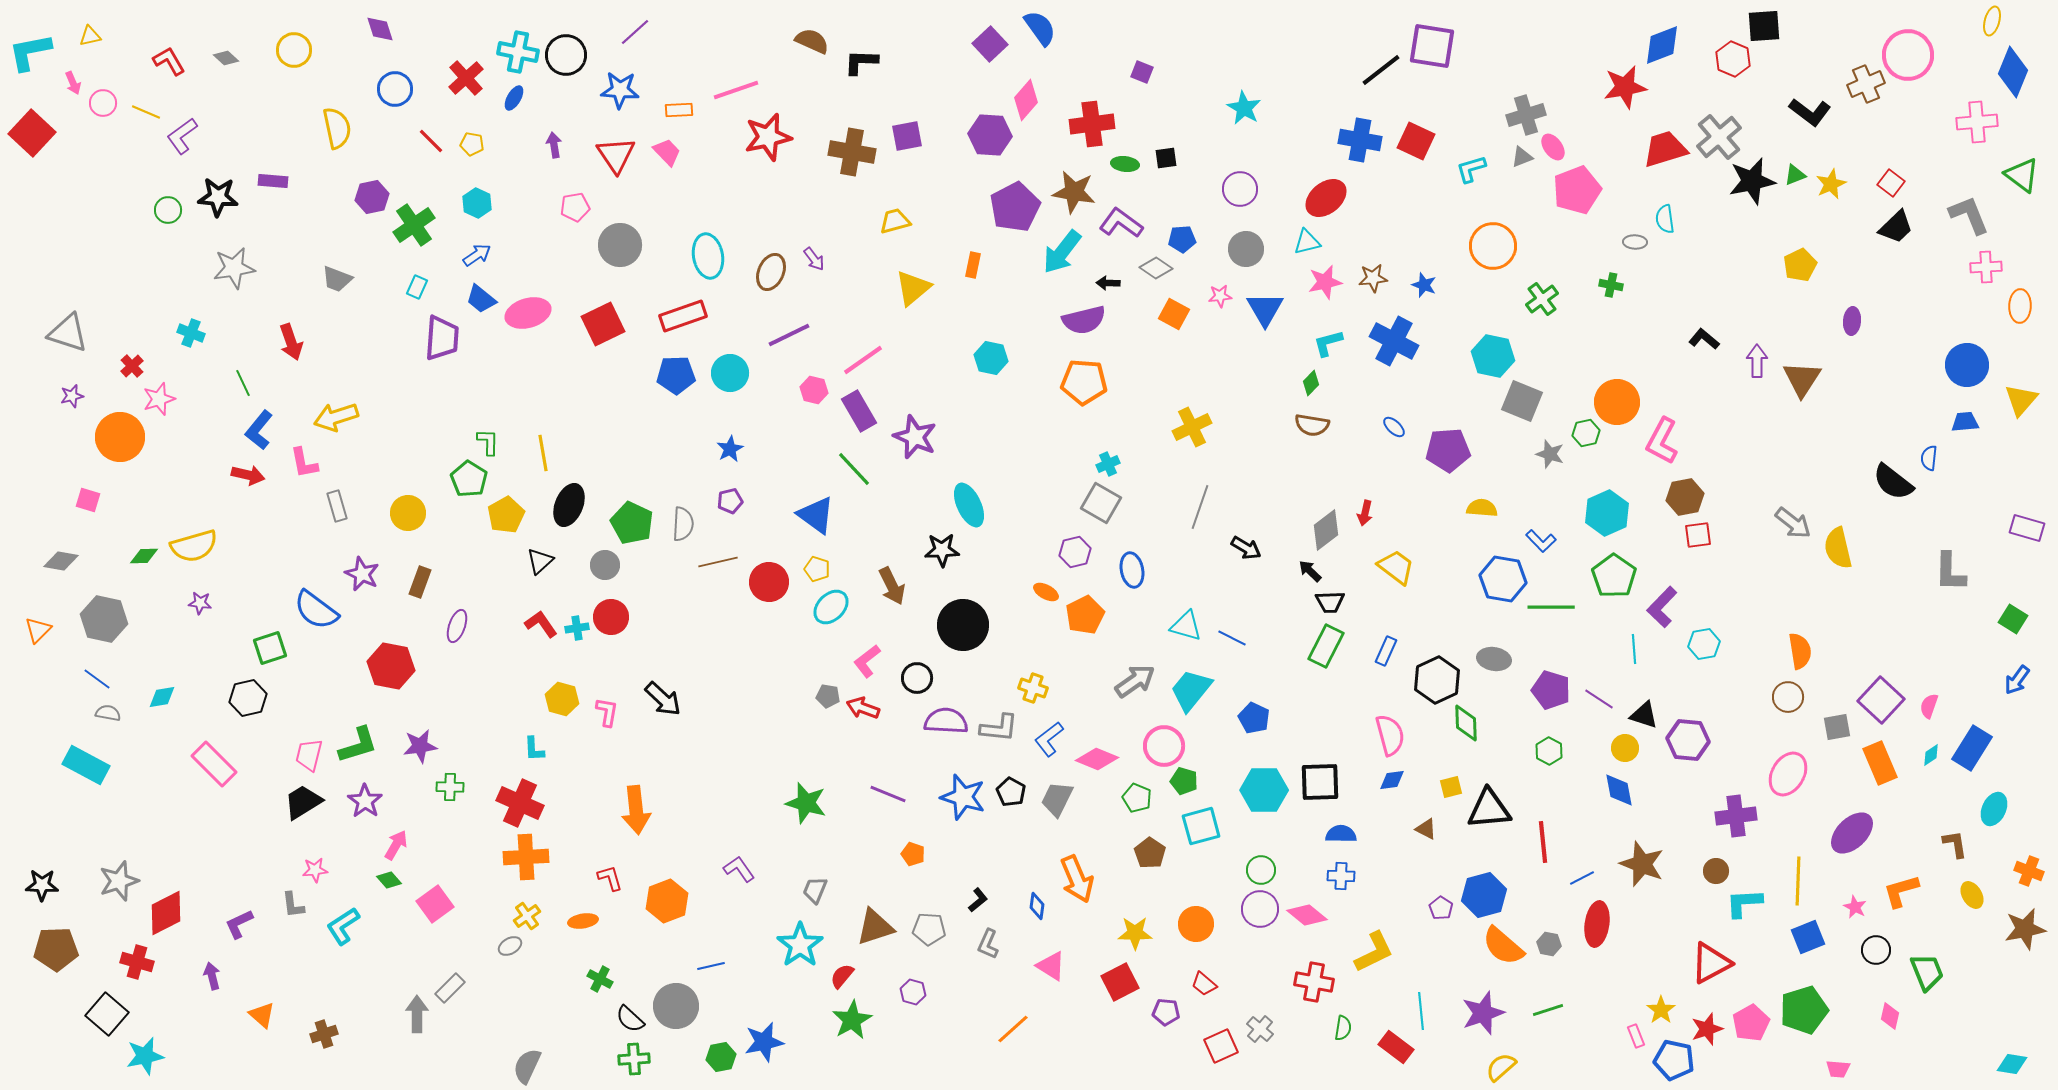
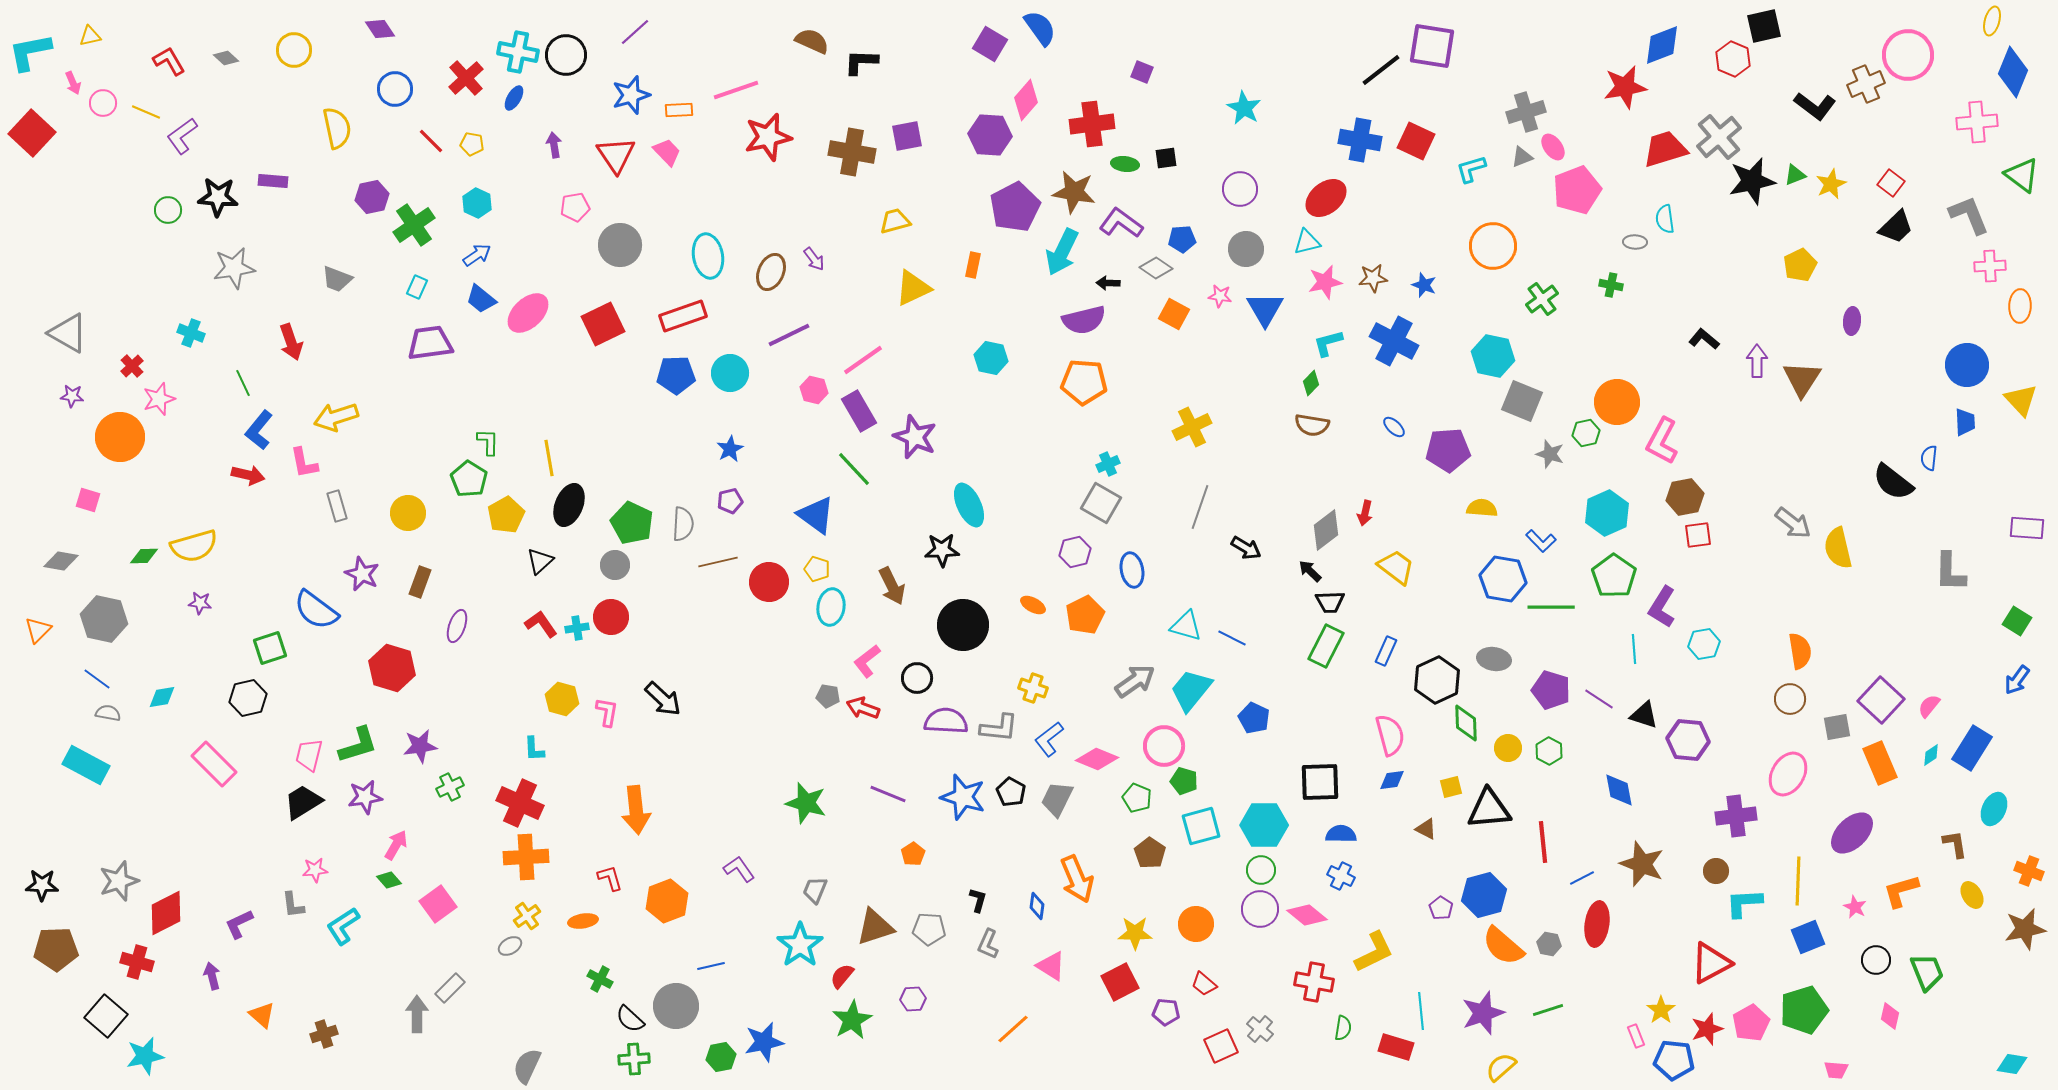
black square at (1764, 26): rotated 9 degrees counterclockwise
purple diamond at (380, 29): rotated 16 degrees counterclockwise
purple square at (990, 44): rotated 16 degrees counterclockwise
blue star at (620, 90): moved 11 px right, 5 px down; rotated 21 degrees counterclockwise
black L-shape at (1810, 112): moved 5 px right, 6 px up
gray cross at (1526, 115): moved 3 px up
cyan arrow at (1062, 252): rotated 12 degrees counterclockwise
pink cross at (1986, 267): moved 4 px right, 1 px up
yellow triangle at (913, 288): rotated 15 degrees clockwise
pink star at (1220, 296): rotated 15 degrees clockwise
pink ellipse at (528, 313): rotated 27 degrees counterclockwise
gray triangle at (68, 333): rotated 12 degrees clockwise
purple trapezoid at (442, 338): moved 12 px left, 5 px down; rotated 102 degrees counterclockwise
purple star at (72, 396): rotated 20 degrees clockwise
yellow triangle at (2021, 400): rotated 24 degrees counterclockwise
blue trapezoid at (1965, 422): rotated 92 degrees clockwise
yellow line at (543, 453): moved 6 px right, 5 px down
purple rectangle at (2027, 528): rotated 12 degrees counterclockwise
gray circle at (605, 565): moved 10 px right
orange ellipse at (1046, 592): moved 13 px left, 13 px down
cyan ellipse at (831, 607): rotated 36 degrees counterclockwise
purple L-shape at (1662, 607): rotated 12 degrees counterclockwise
green square at (2013, 619): moved 4 px right, 2 px down
red hexagon at (391, 666): moved 1 px right, 2 px down; rotated 6 degrees clockwise
brown circle at (1788, 697): moved 2 px right, 2 px down
pink semicircle at (1929, 706): rotated 20 degrees clockwise
yellow circle at (1625, 748): moved 117 px left
green cross at (450, 787): rotated 28 degrees counterclockwise
cyan hexagon at (1264, 790): moved 35 px down
purple star at (365, 801): moved 4 px up; rotated 28 degrees clockwise
orange pentagon at (913, 854): rotated 20 degrees clockwise
blue cross at (1341, 876): rotated 24 degrees clockwise
black L-shape at (978, 900): rotated 35 degrees counterclockwise
pink square at (435, 904): moved 3 px right
black circle at (1876, 950): moved 10 px down
purple hexagon at (913, 992): moved 7 px down; rotated 20 degrees counterclockwise
black square at (107, 1014): moved 1 px left, 2 px down
red rectangle at (1396, 1047): rotated 20 degrees counterclockwise
blue pentagon at (1674, 1060): rotated 6 degrees counterclockwise
pink trapezoid at (1838, 1069): moved 2 px left, 1 px down
